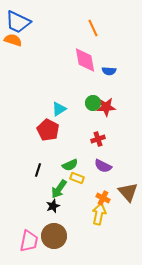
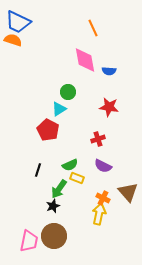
green circle: moved 25 px left, 11 px up
red star: moved 3 px right; rotated 12 degrees clockwise
